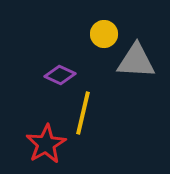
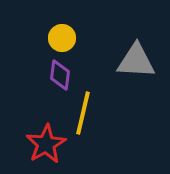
yellow circle: moved 42 px left, 4 px down
purple diamond: rotated 72 degrees clockwise
